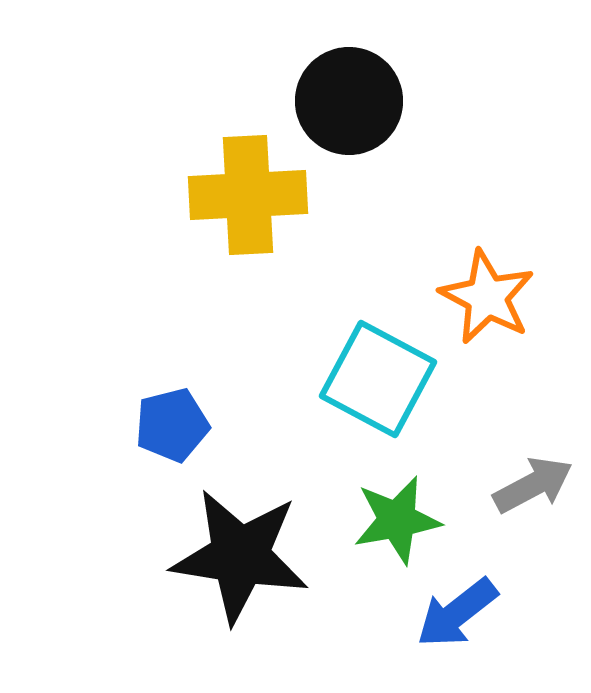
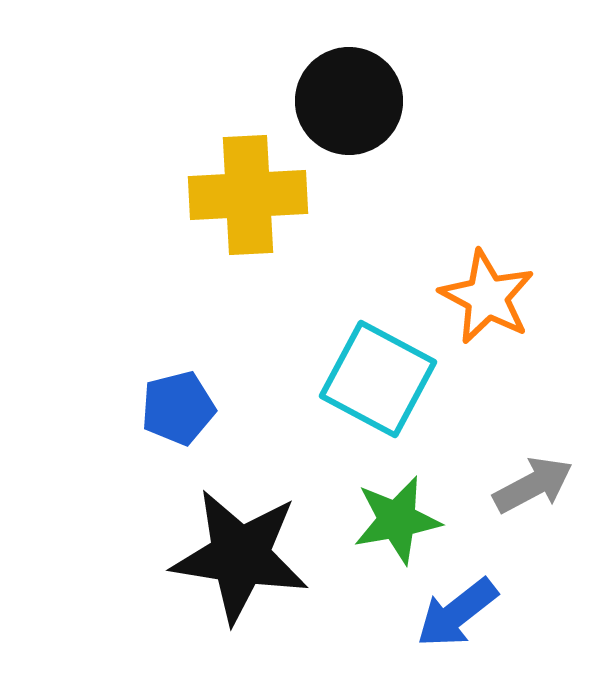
blue pentagon: moved 6 px right, 17 px up
